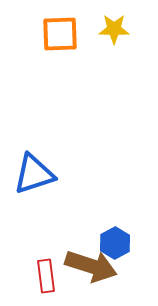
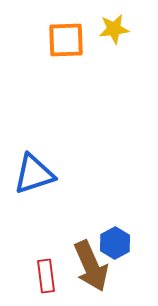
yellow star: rotated 8 degrees counterclockwise
orange square: moved 6 px right, 6 px down
brown arrow: rotated 48 degrees clockwise
